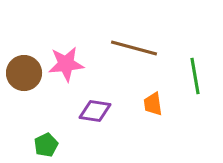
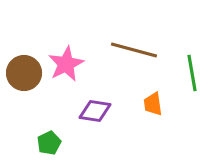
brown line: moved 2 px down
pink star: rotated 21 degrees counterclockwise
green line: moved 3 px left, 3 px up
green pentagon: moved 3 px right, 2 px up
